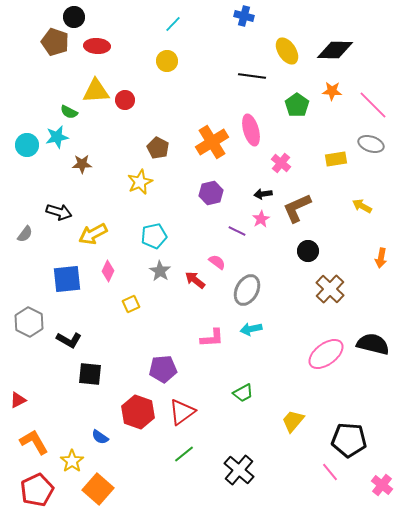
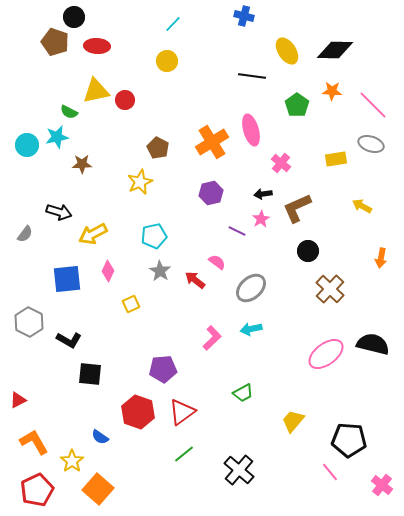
yellow triangle at (96, 91): rotated 8 degrees counterclockwise
gray ellipse at (247, 290): moved 4 px right, 2 px up; rotated 20 degrees clockwise
pink L-shape at (212, 338): rotated 40 degrees counterclockwise
